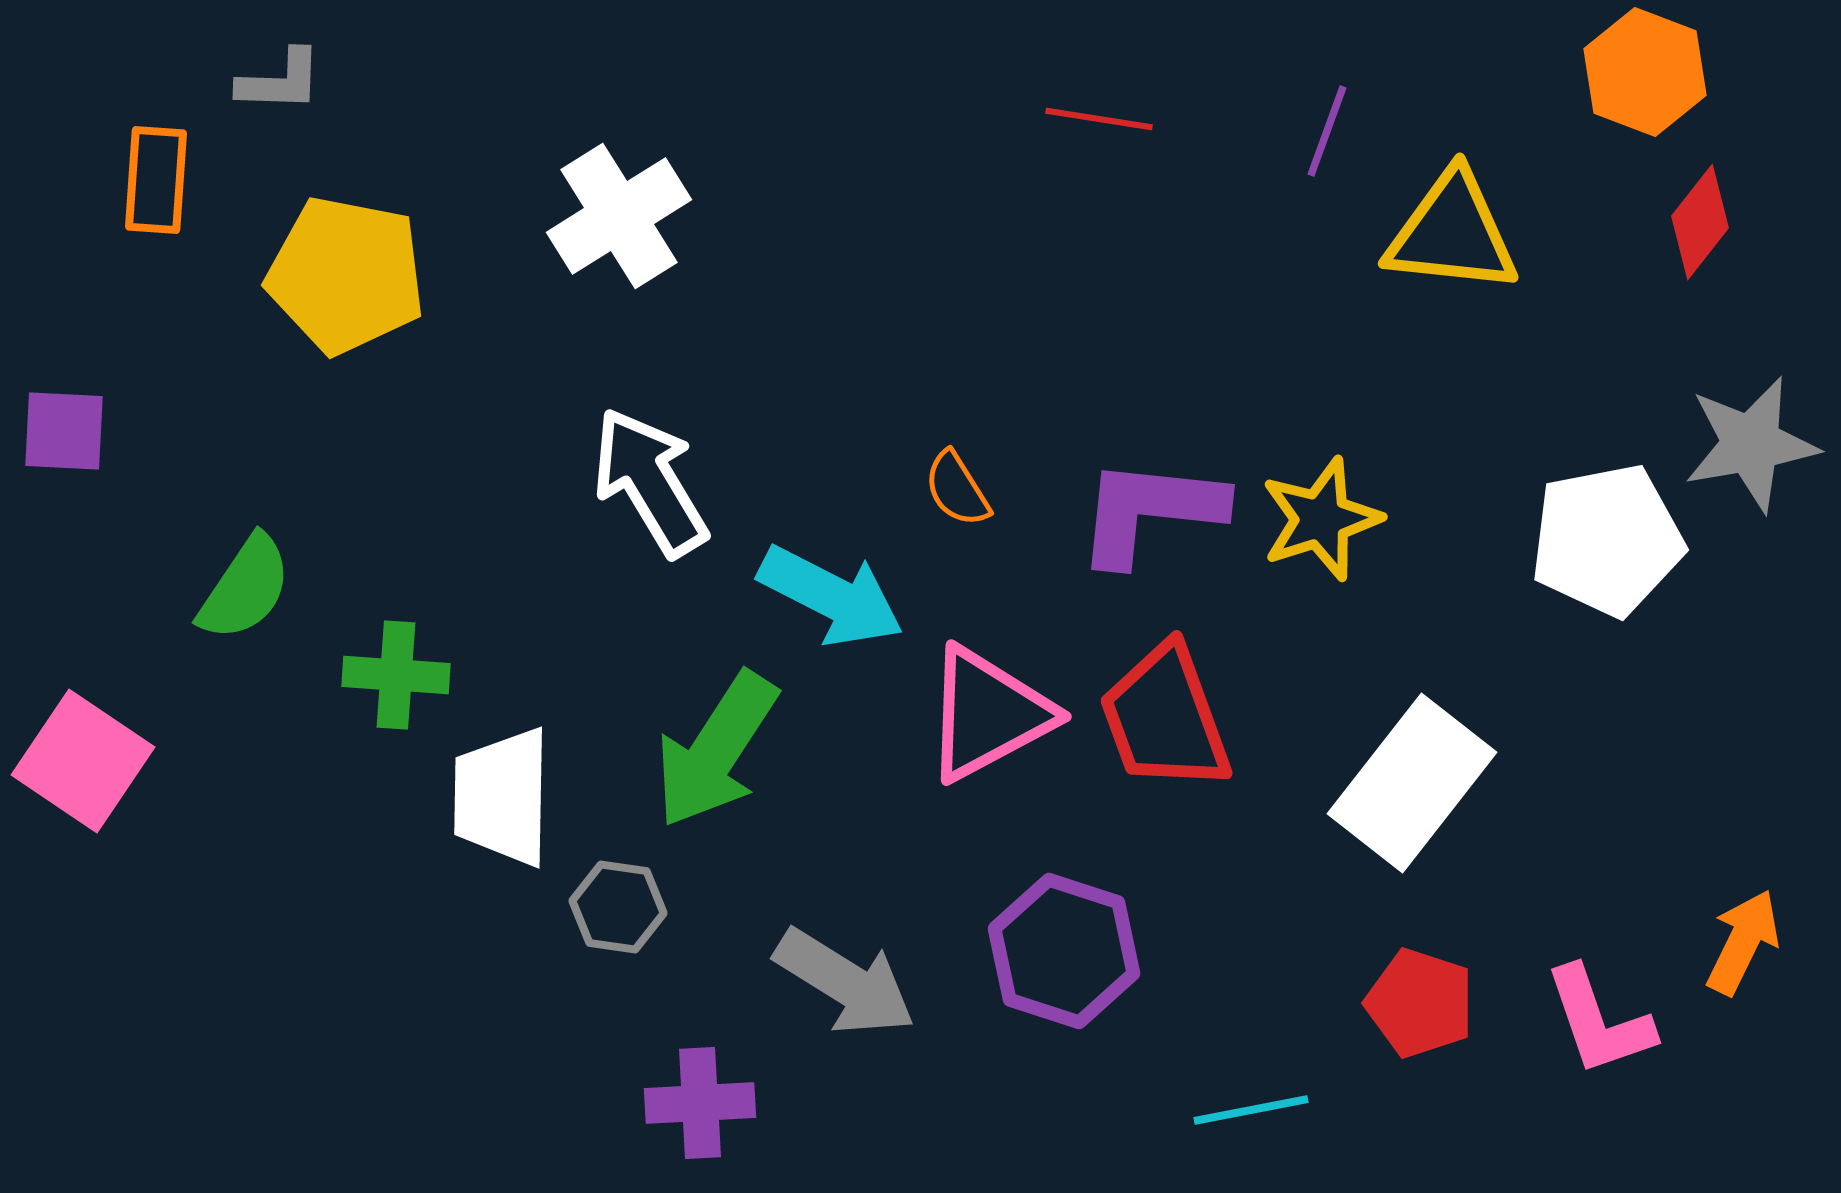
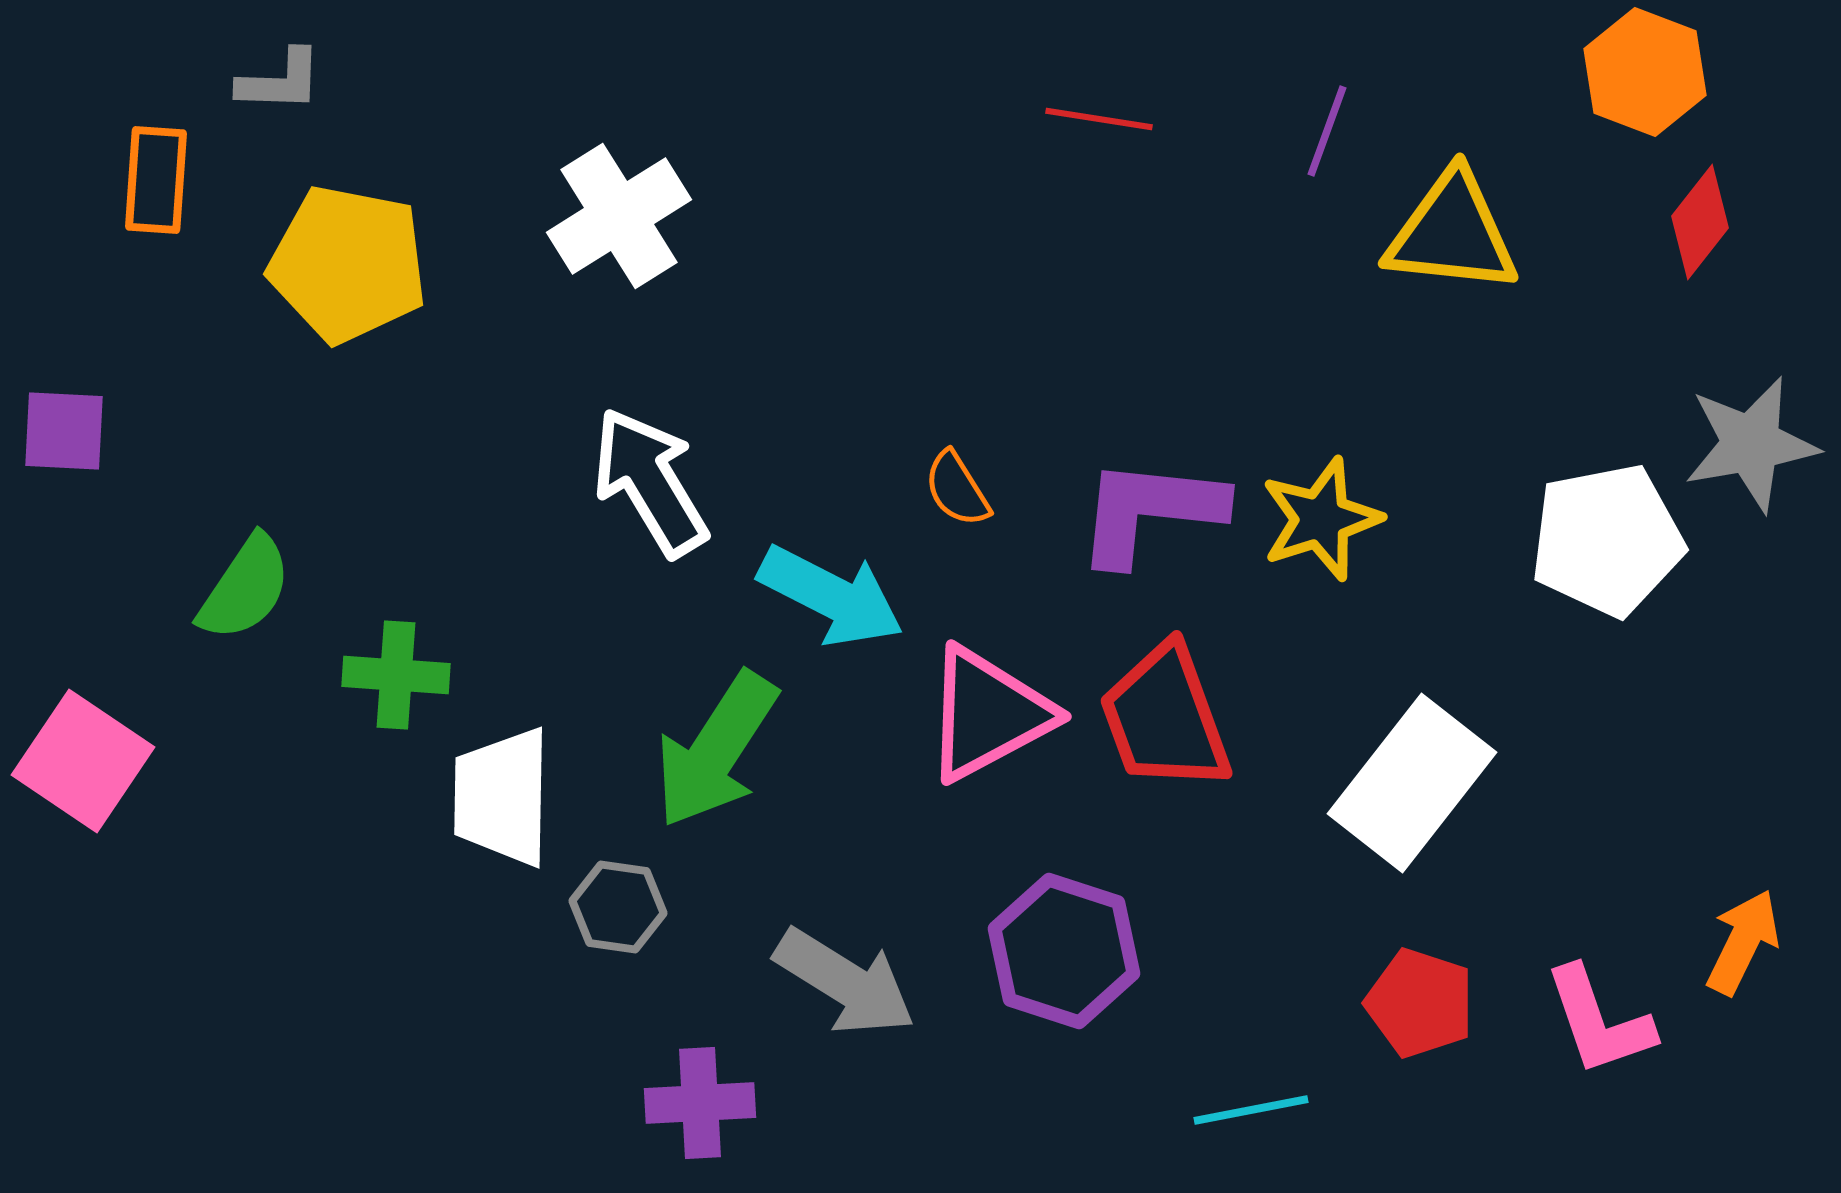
yellow pentagon: moved 2 px right, 11 px up
